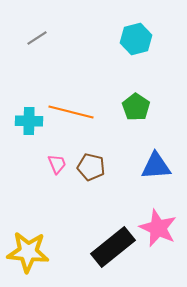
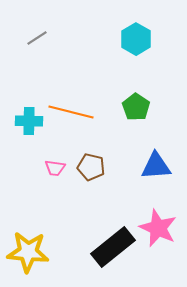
cyan hexagon: rotated 16 degrees counterclockwise
pink trapezoid: moved 2 px left, 4 px down; rotated 120 degrees clockwise
